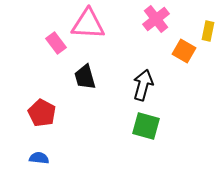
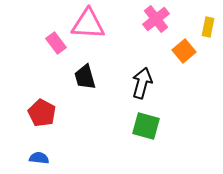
yellow rectangle: moved 4 px up
orange square: rotated 20 degrees clockwise
black arrow: moved 1 px left, 2 px up
